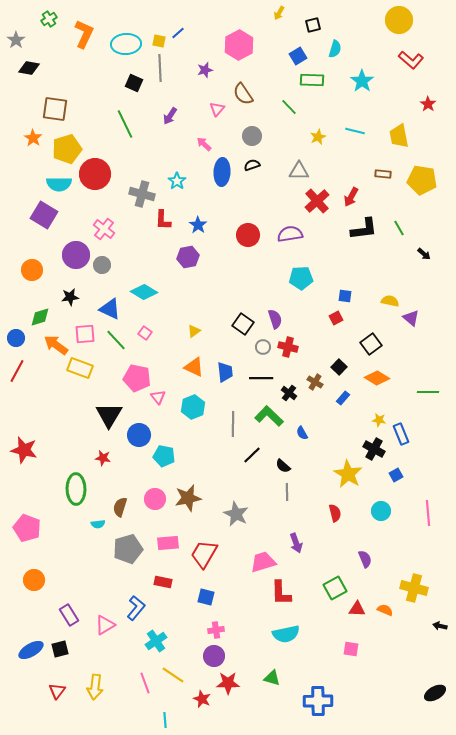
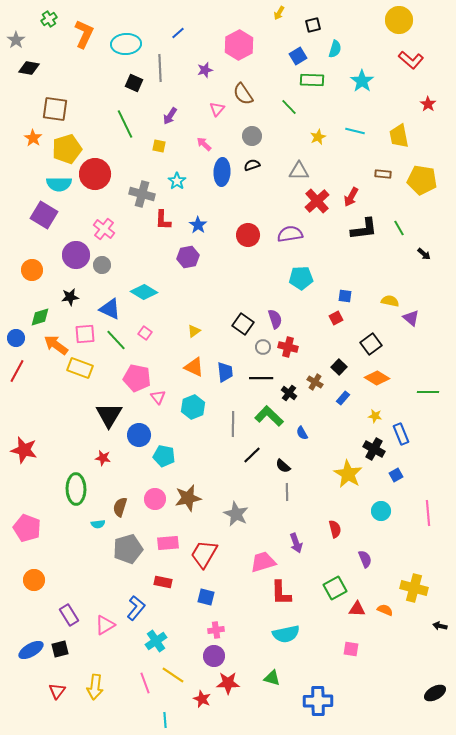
yellow square at (159, 41): moved 105 px down
yellow star at (379, 420): moved 4 px left, 4 px up
red semicircle at (335, 513): moved 16 px down
